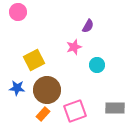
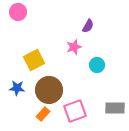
brown circle: moved 2 px right
